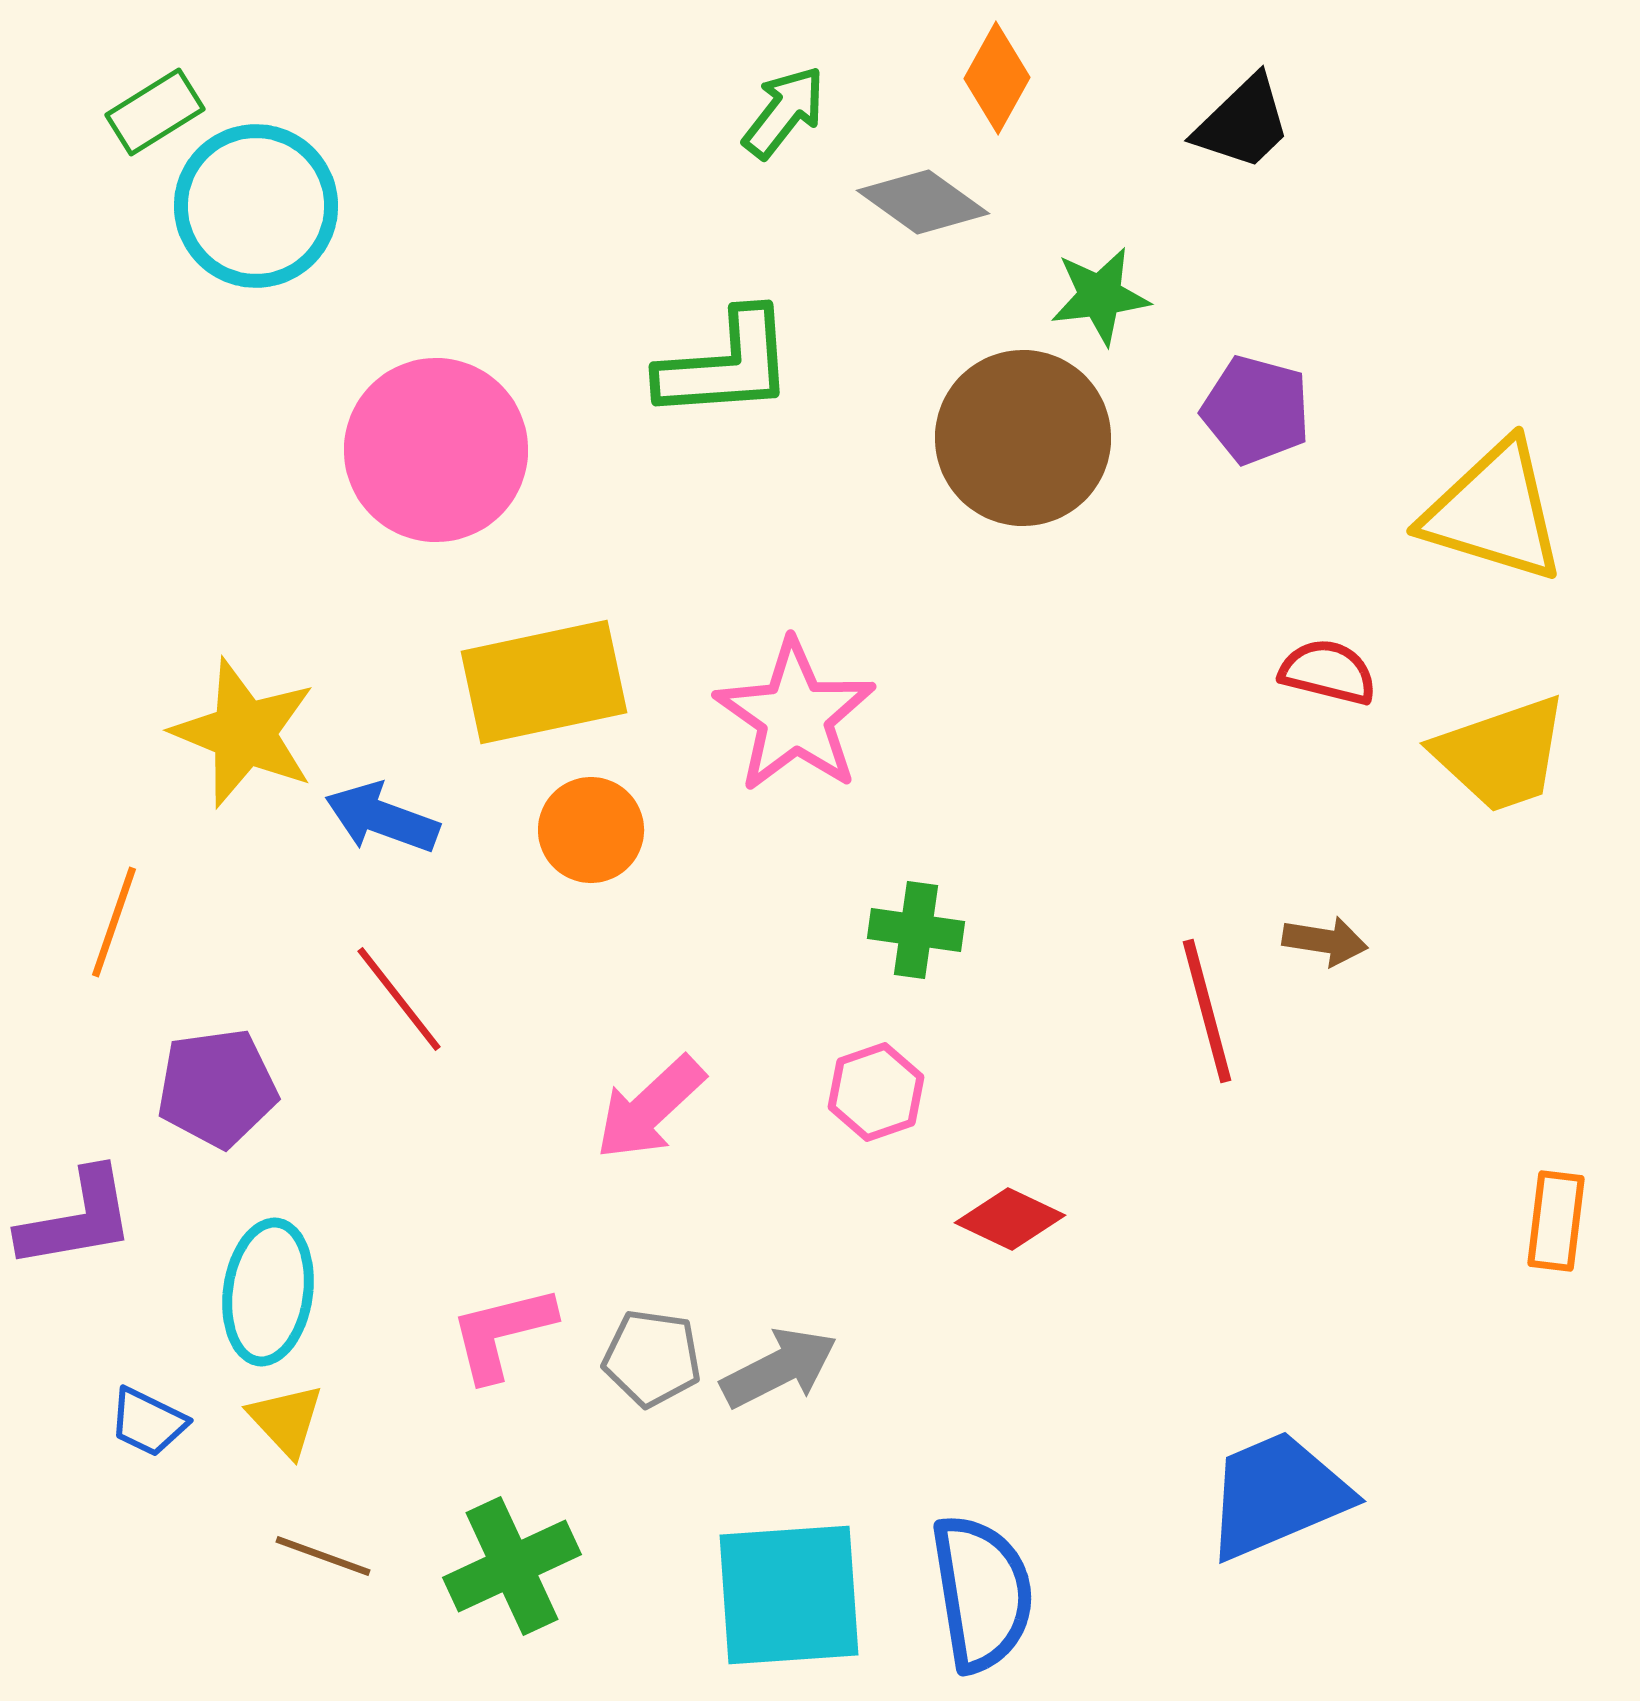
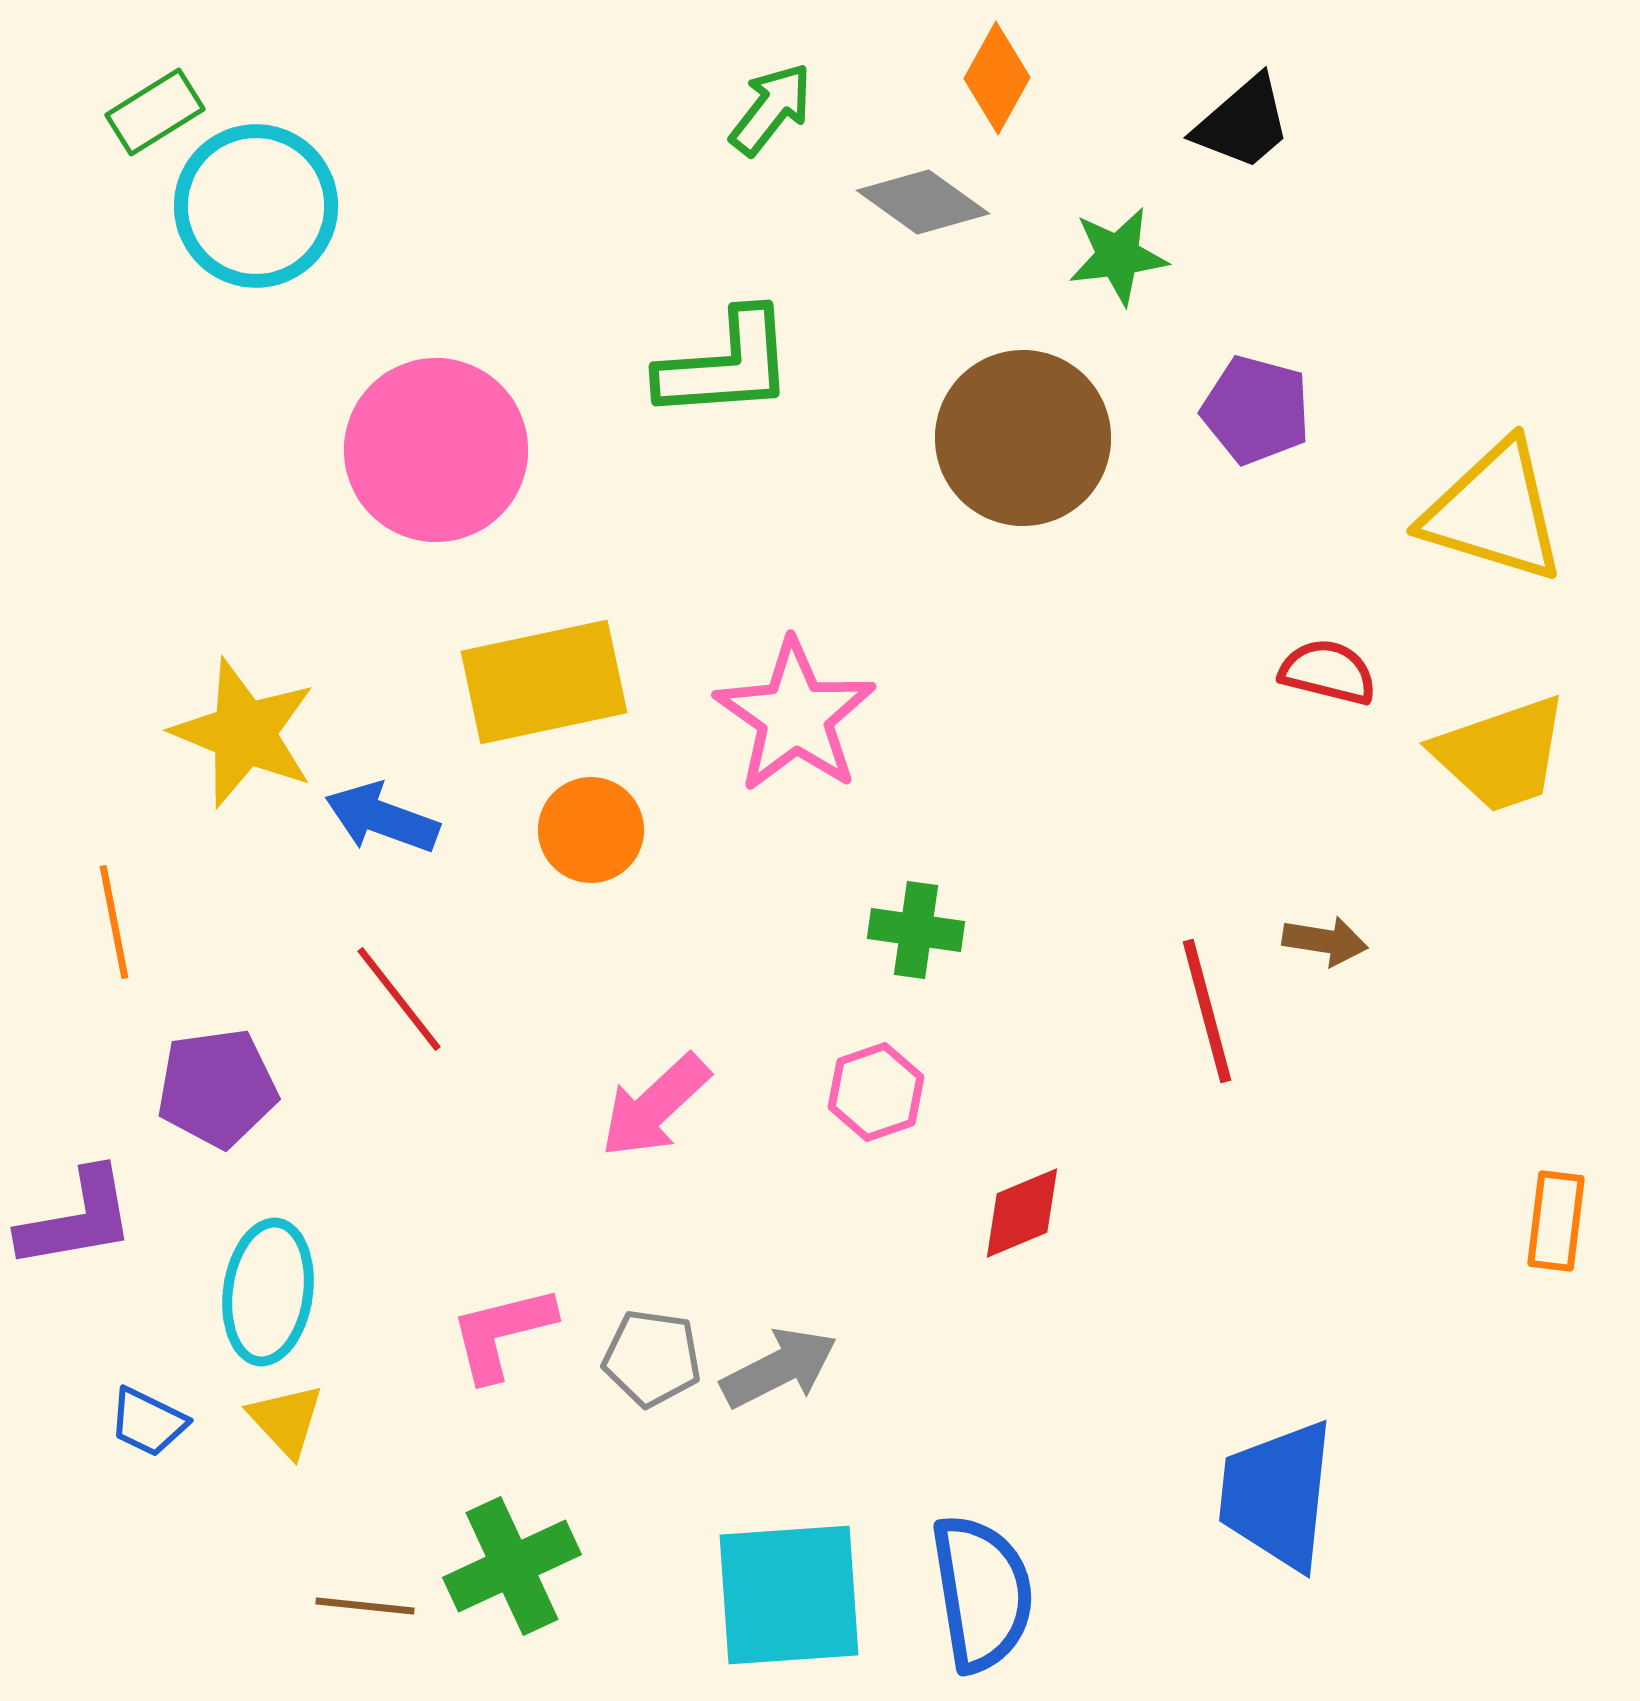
green arrow at (784, 112): moved 13 px left, 3 px up
black trapezoid at (1243, 123): rotated 3 degrees clockwise
green star at (1100, 296): moved 18 px right, 40 px up
orange line at (114, 922): rotated 30 degrees counterclockwise
pink arrow at (650, 1108): moved 5 px right, 2 px up
red diamond at (1010, 1219): moved 12 px right, 6 px up; rotated 48 degrees counterclockwise
blue trapezoid at (1277, 1495): rotated 61 degrees counterclockwise
brown line at (323, 1556): moved 42 px right, 50 px down; rotated 14 degrees counterclockwise
